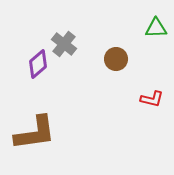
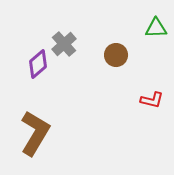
gray cross: rotated 10 degrees clockwise
brown circle: moved 4 px up
red L-shape: moved 1 px down
brown L-shape: rotated 51 degrees counterclockwise
